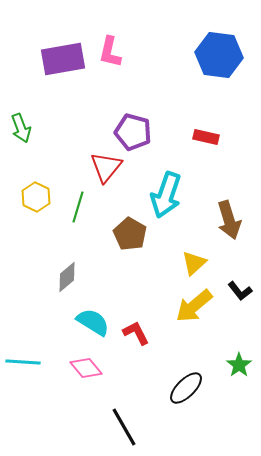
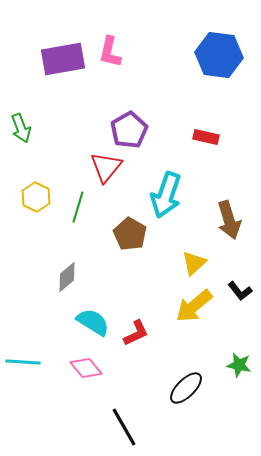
purple pentagon: moved 4 px left, 2 px up; rotated 27 degrees clockwise
red L-shape: rotated 92 degrees clockwise
green star: rotated 25 degrees counterclockwise
